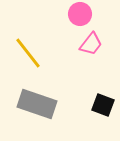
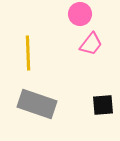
yellow line: rotated 36 degrees clockwise
black square: rotated 25 degrees counterclockwise
